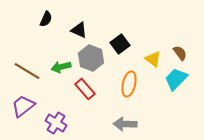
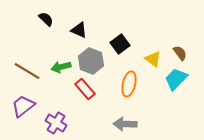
black semicircle: rotated 70 degrees counterclockwise
gray hexagon: moved 3 px down
